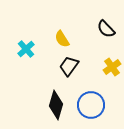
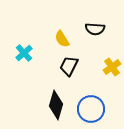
black semicircle: moved 11 px left; rotated 42 degrees counterclockwise
cyan cross: moved 2 px left, 4 px down
black trapezoid: rotated 10 degrees counterclockwise
blue circle: moved 4 px down
